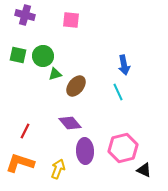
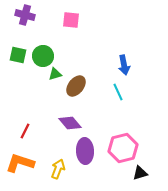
black triangle: moved 4 px left, 3 px down; rotated 42 degrees counterclockwise
